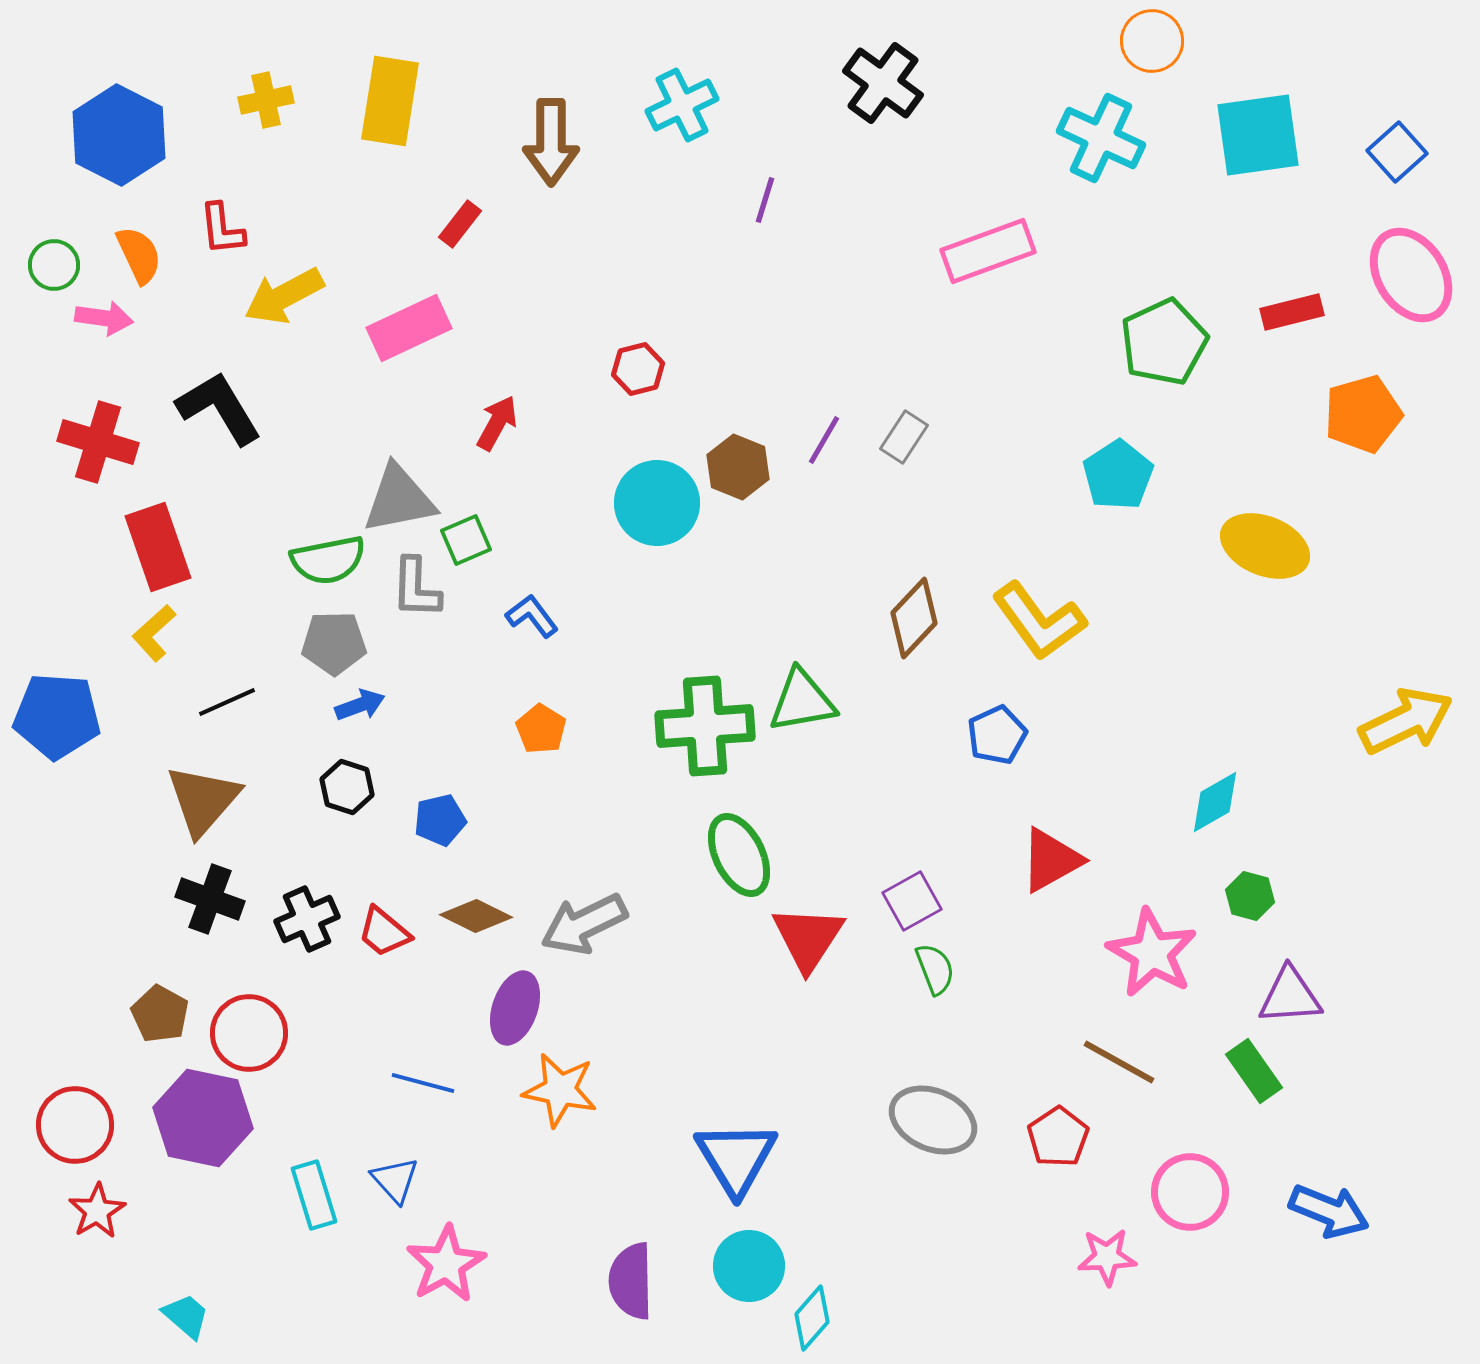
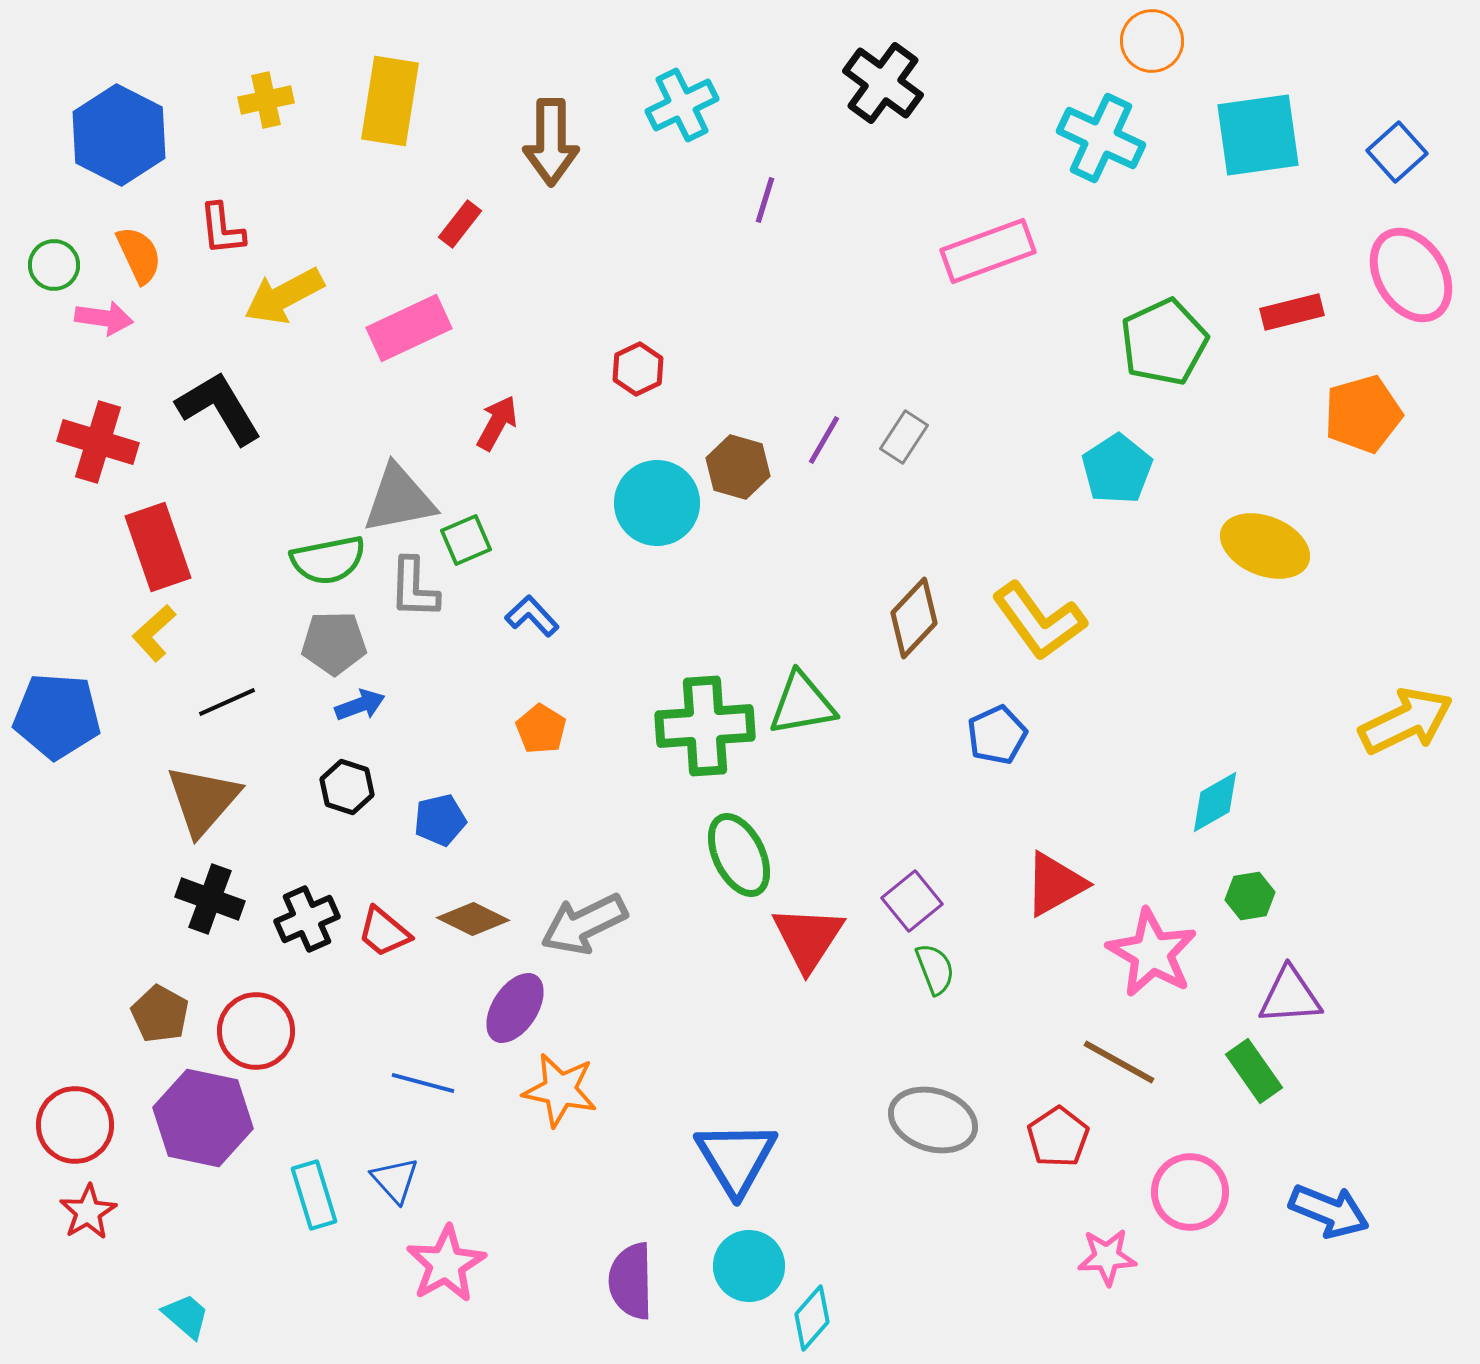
red hexagon at (638, 369): rotated 12 degrees counterclockwise
brown hexagon at (738, 467): rotated 6 degrees counterclockwise
cyan pentagon at (1118, 475): moved 1 px left, 6 px up
gray L-shape at (416, 588): moved 2 px left
blue L-shape at (532, 616): rotated 6 degrees counterclockwise
green triangle at (802, 701): moved 3 px down
red triangle at (1051, 860): moved 4 px right, 24 px down
green hexagon at (1250, 896): rotated 24 degrees counterclockwise
purple square at (912, 901): rotated 10 degrees counterclockwise
brown diamond at (476, 916): moved 3 px left, 3 px down
purple ellipse at (515, 1008): rotated 14 degrees clockwise
red circle at (249, 1033): moved 7 px right, 2 px up
gray ellipse at (933, 1120): rotated 6 degrees counterclockwise
red star at (97, 1211): moved 9 px left, 1 px down
